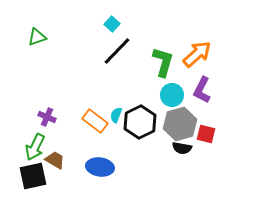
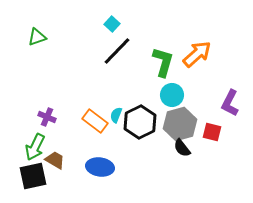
purple L-shape: moved 28 px right, 13 px down
red square: moved 6 px right, 2 px up
black semicircle: rotated 42 degrees clockwise
